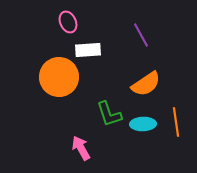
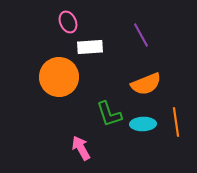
white rectangle: moved 2 px right, 3 px up
orange semicircle: rotated 12 degrees clockwise
